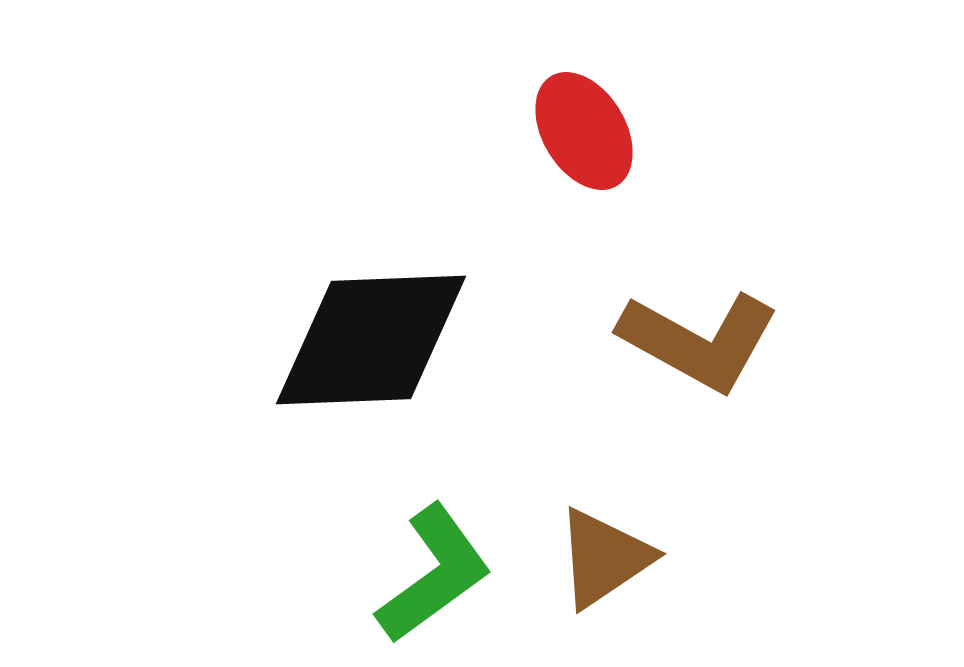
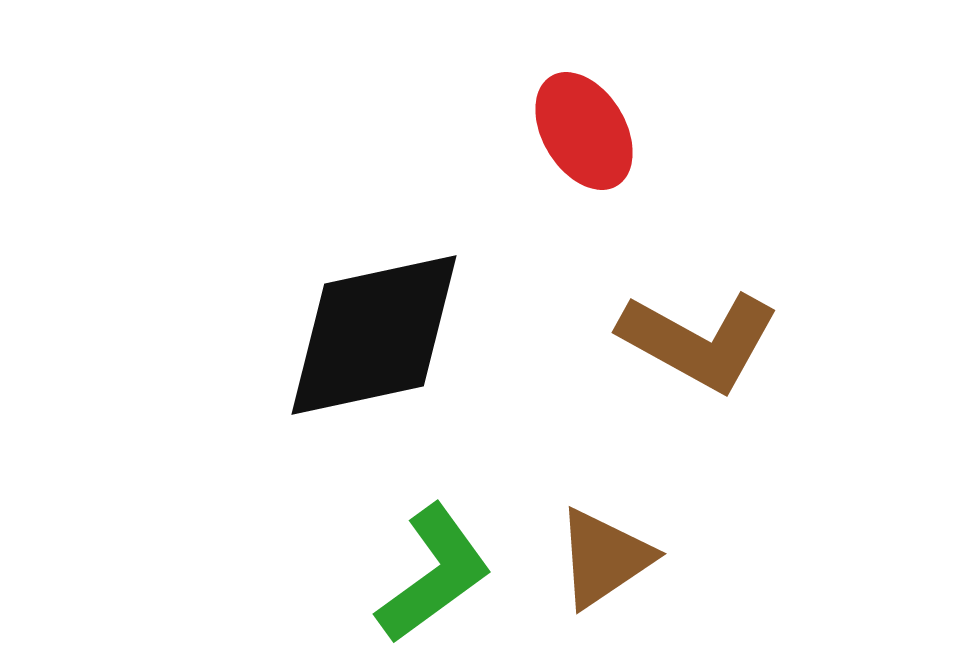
black diamond: moved 3 px right, 5 px up; rotated 10 degrees counterclockwise
